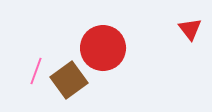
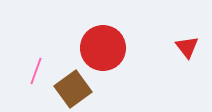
red triangle: moved 3 px left, 18 px down
brown square: moved 4 px right, 9 px down
